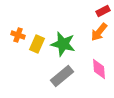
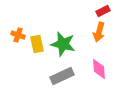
orange arrow: rotated 24 degrees counterclockwise
yellow rectangle: rotated 36 degrees counterclockwise
gray rectangle: rotated 15 degrees clockwise
